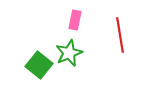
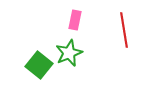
red line: moved 4 px right, 5 px up
